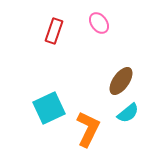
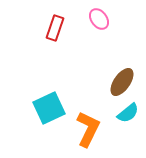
pink ellipse: moved 4 px up
red rectangle: moved 1 px right, 3 px up
brown ellipse: moved 1 px right, 1 px down
